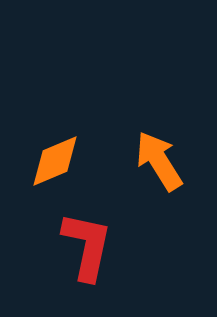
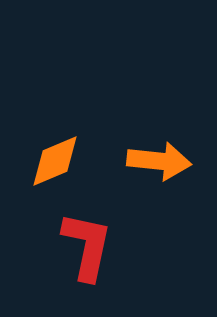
orange arrow: rotated 128 degrees clockwise
